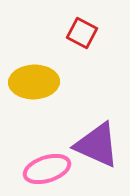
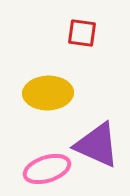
red square: rotated 20 degrees counterclockwise
yellow ellipse: moved 14 px right, 11 px down
